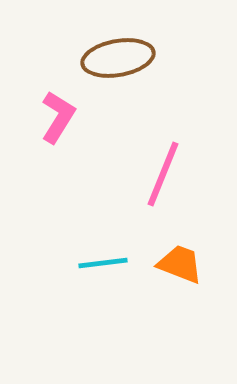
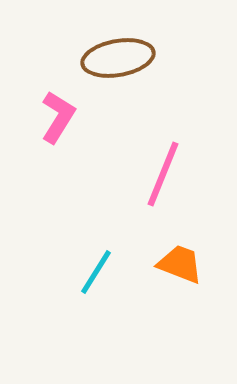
cyan line: moved 7 px left, 9 px down; rotated 51 degrees counterclockwise
